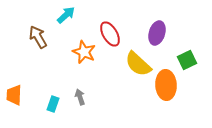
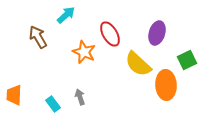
cyan rectangle: rotated 56 degrees counterclockwise
